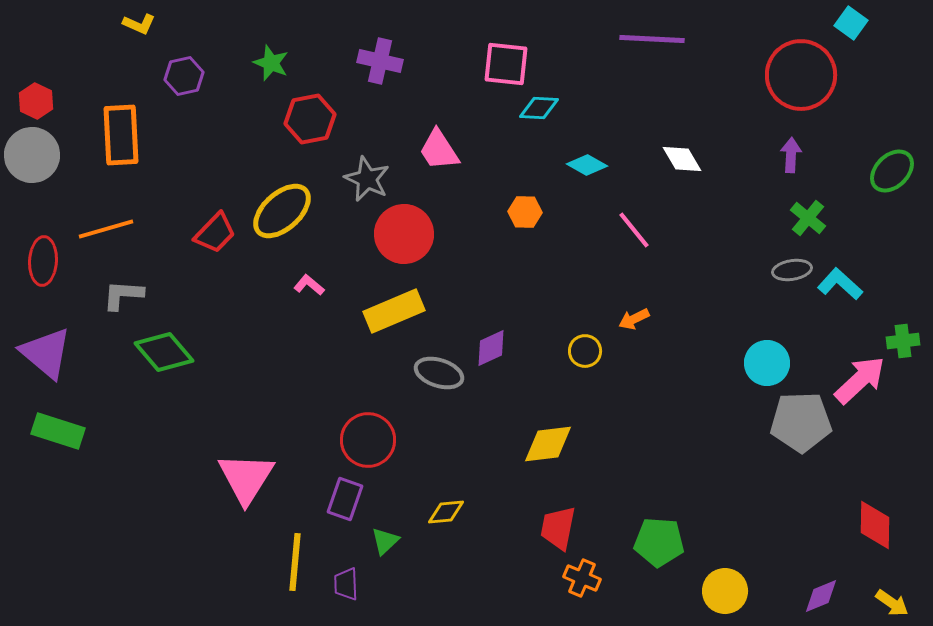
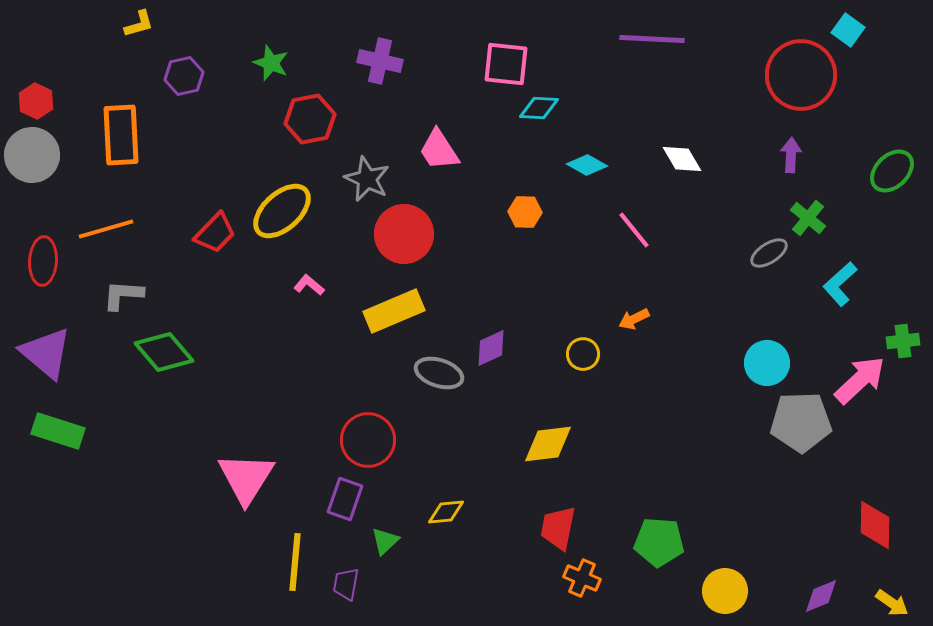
cyan square at (851, 23): moved 3 px left, 7 px down
yellow L-shape at (139, 24): rotated 40 degrees counterclockwise
gray ellipse at (792, 270): moved 23 px left, 17 px up; rotated 24 degrees counterclockwise
cyan L-shape at (840, 284): rotated 84 degrees counterclockwise
yellow circle at (585, 351): moved 2 px left, 3 px down
purple trapezoid at (346, 584): rotated 12 degrees clockwise
